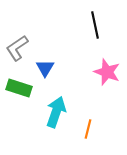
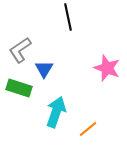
black line: moved 27 px left, 8 px up
gray L-shape: moved 3 px right, 2 px down
blue triangle: moved 1 px left, 1 px down
pink star: moved 4 px up
orange line: rotated 36 degrees clockwise
